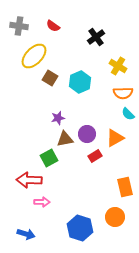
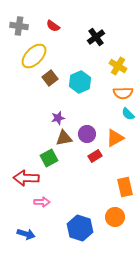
brown square: rotated 21 degrees clockwise
brown triangle: moved 1 px left, 1 px up
red arrow: moved 3 px left, 2 px up
